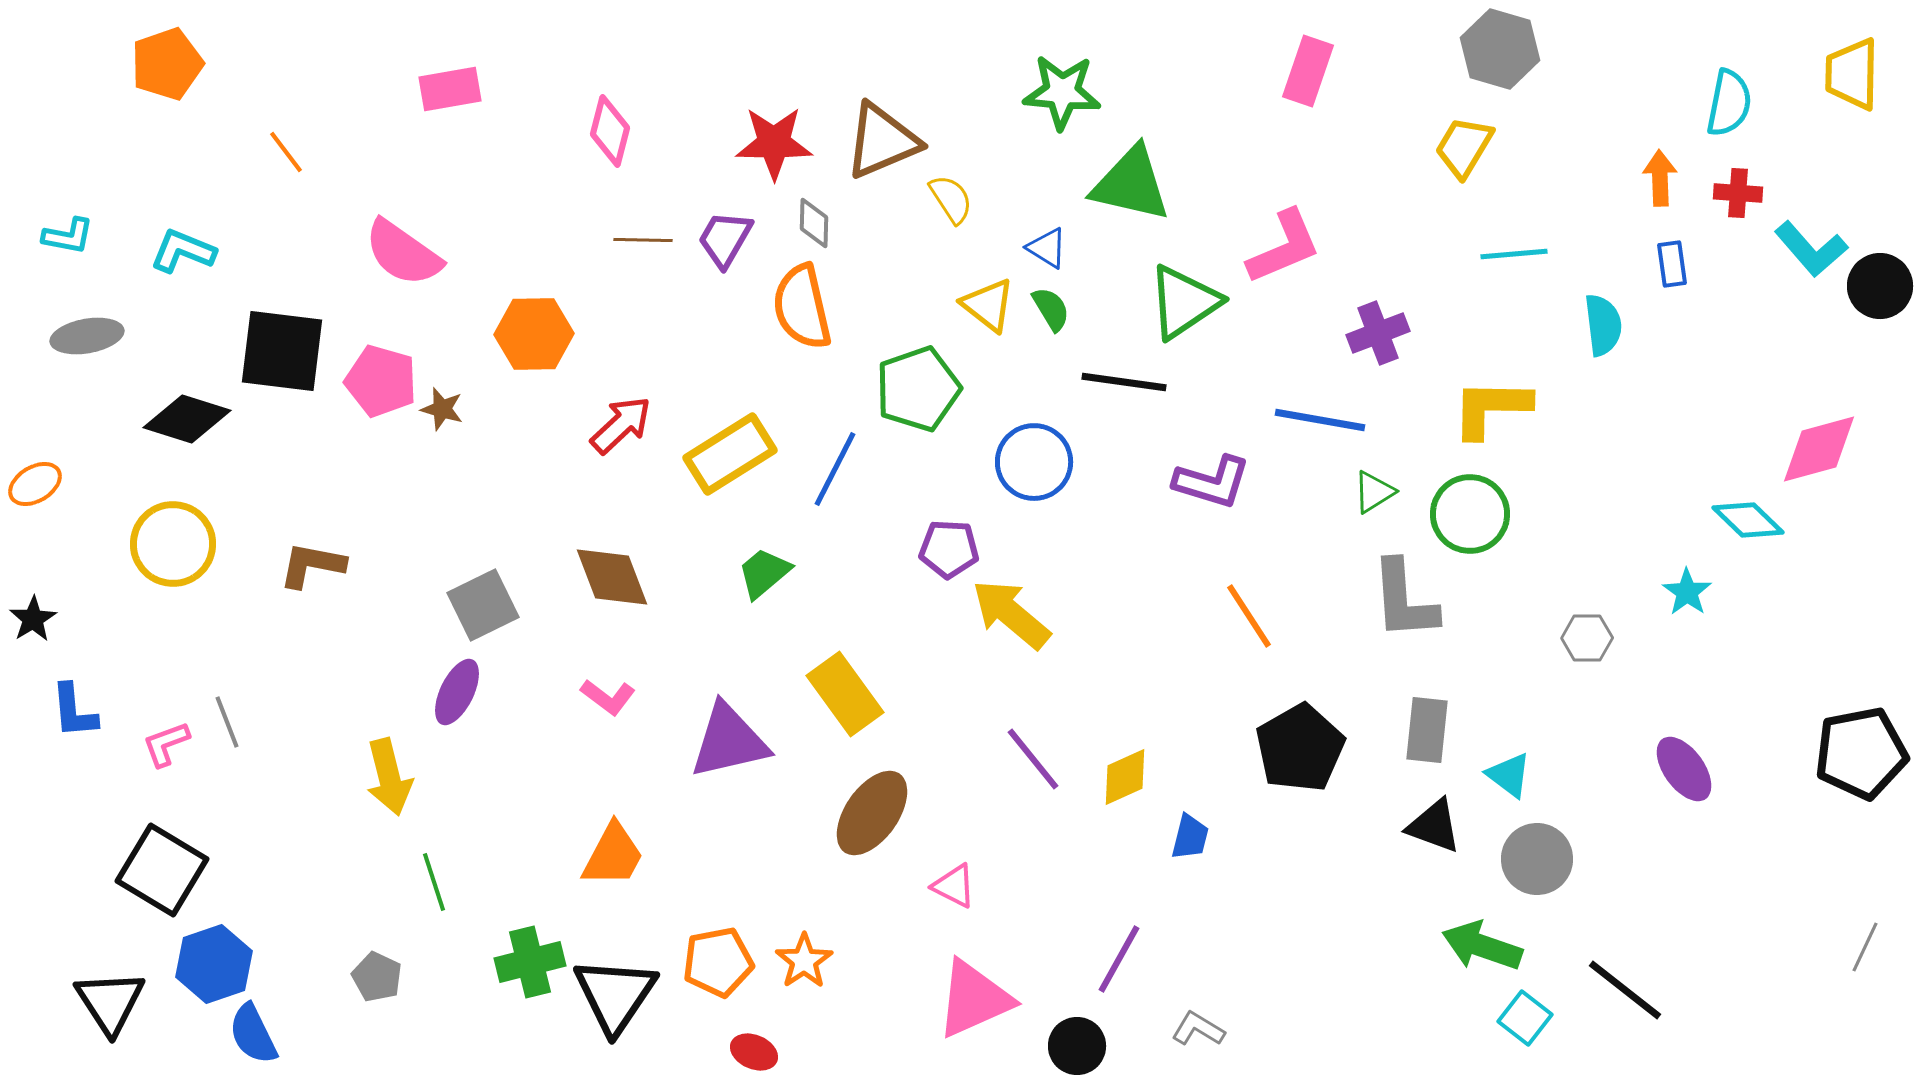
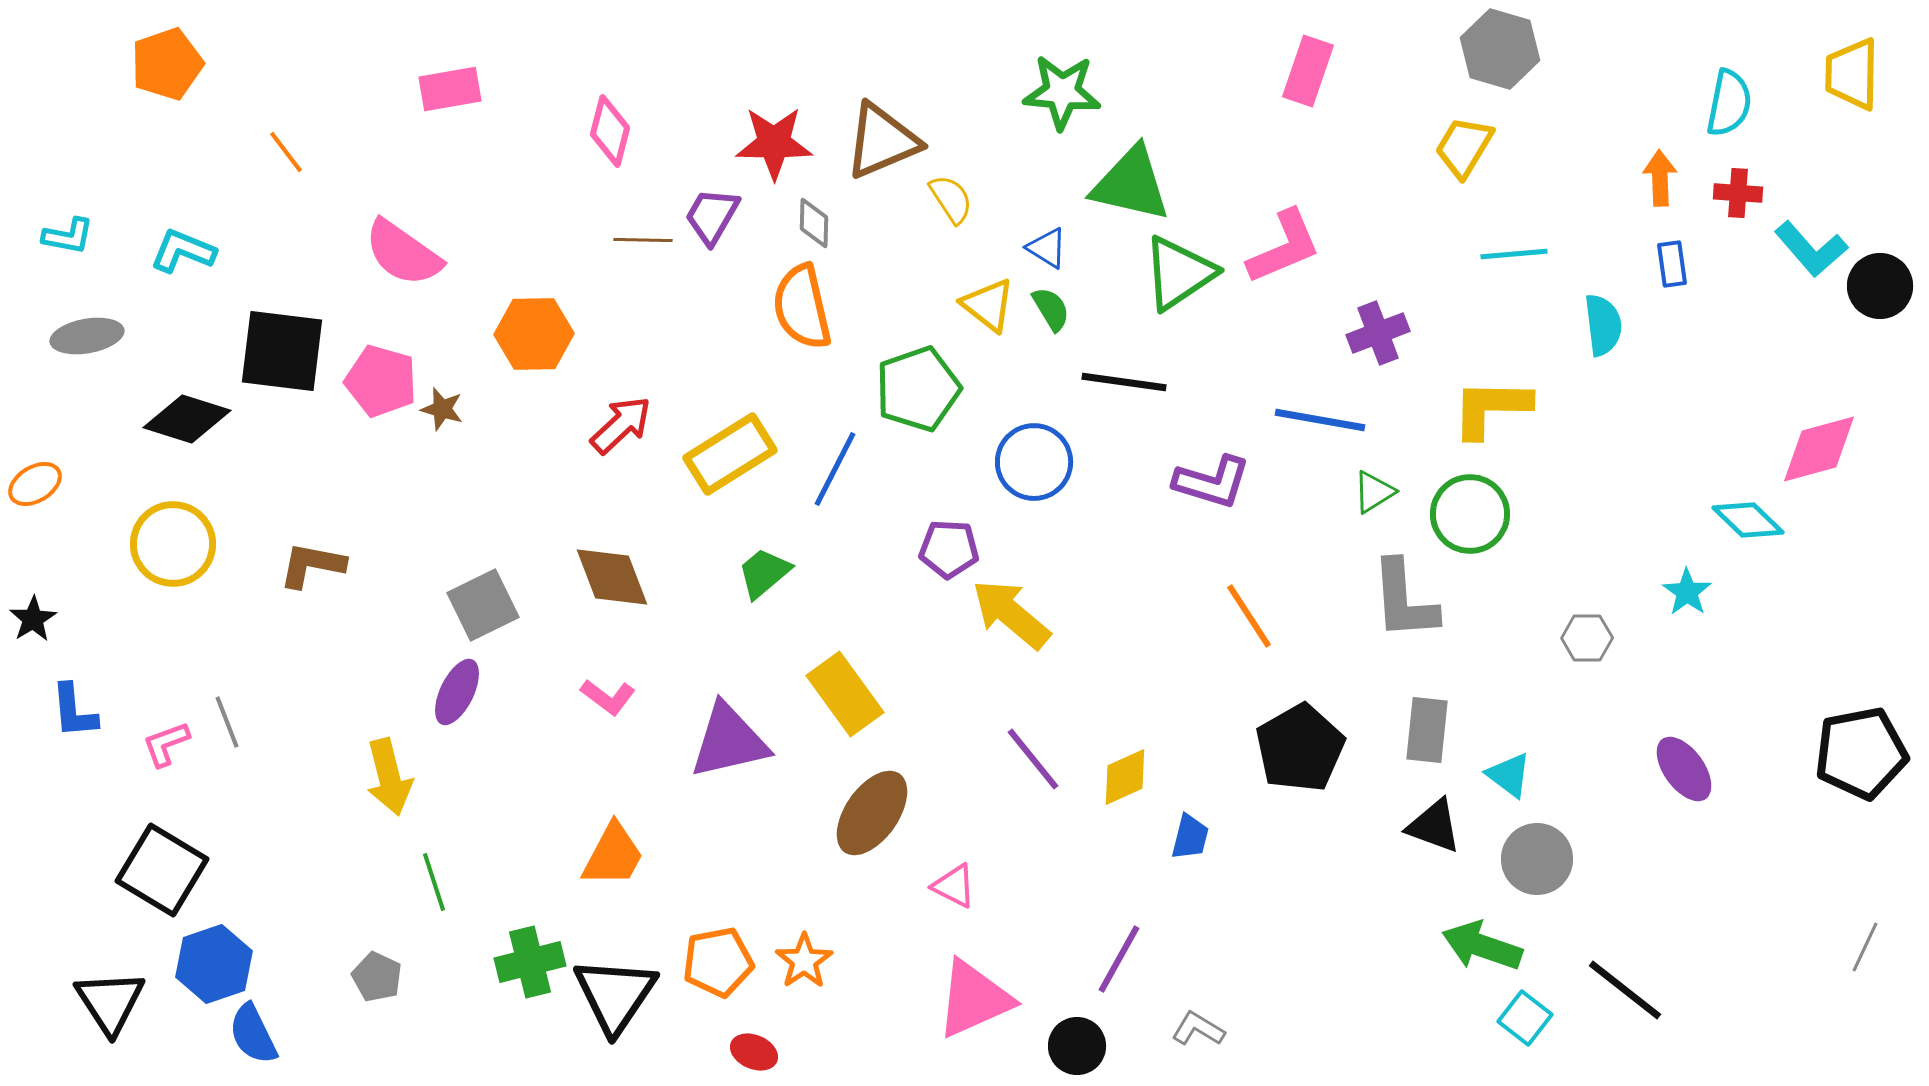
purple trapezoid at (725, 239): moved 13 px left, 23 px up
green triangle at (1184, 302): moved 5 px left, 29 px up
